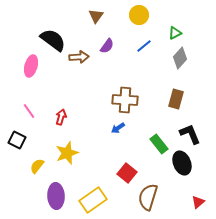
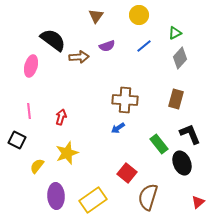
purple semicircle: rotated 35 degrees clockwise
pink line: rotated 28 degrees clockwise
